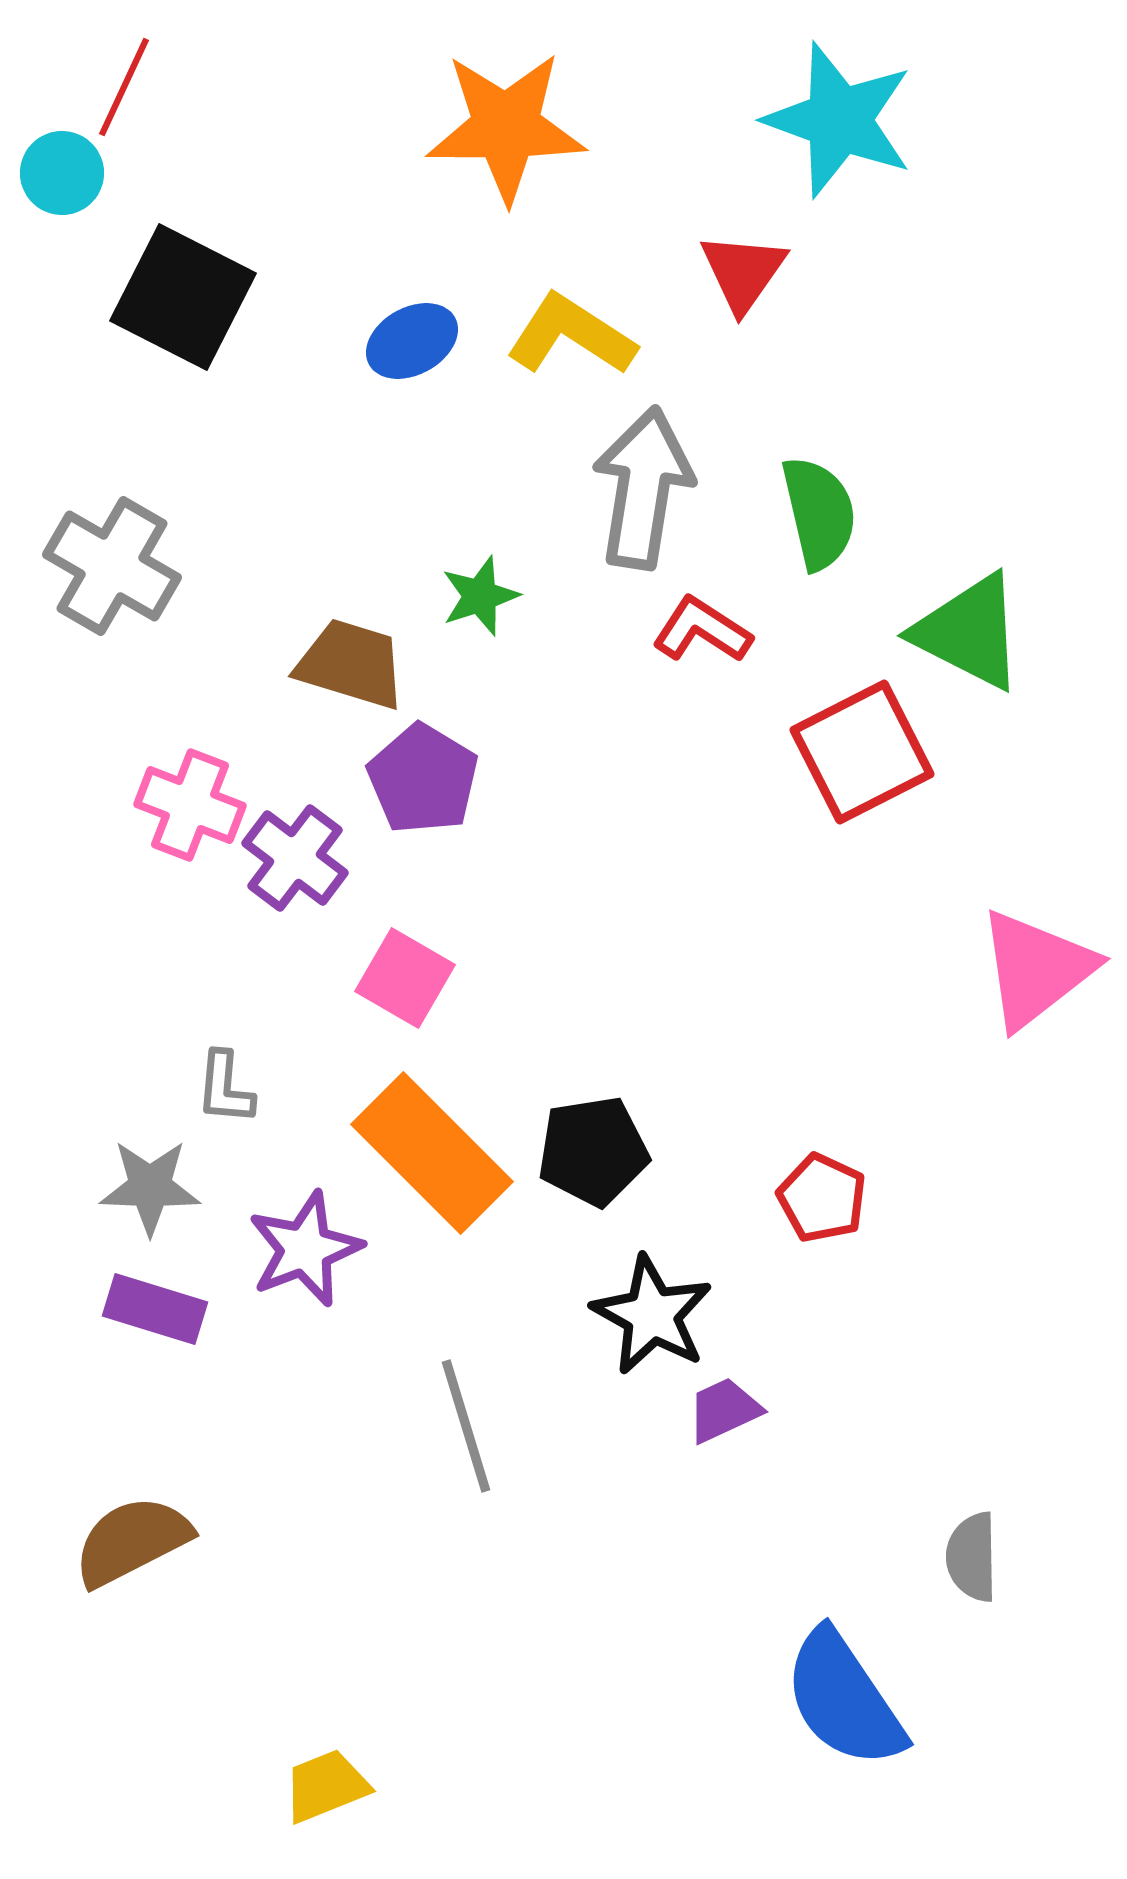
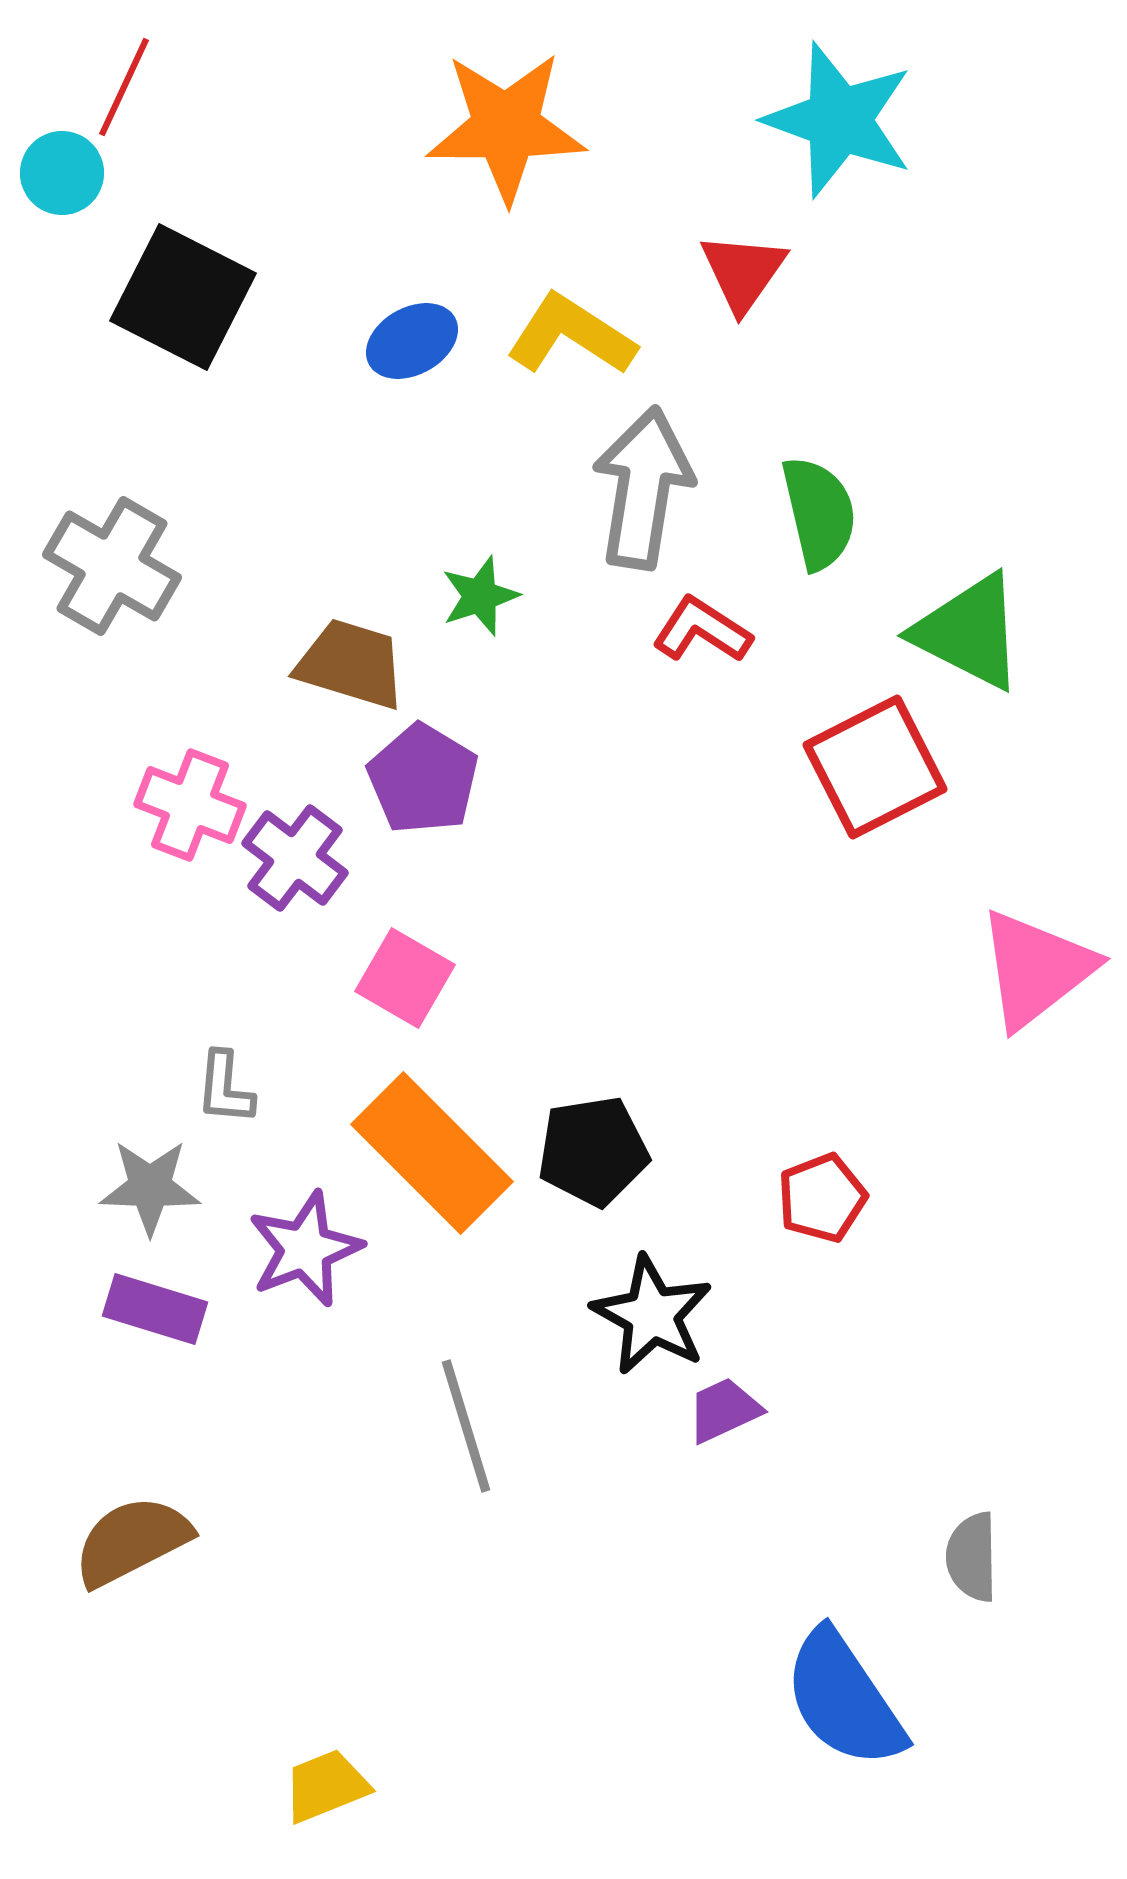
red square: moved 13 px right, 15 px down
red pentagon: rotated 26 degrees clockwise
